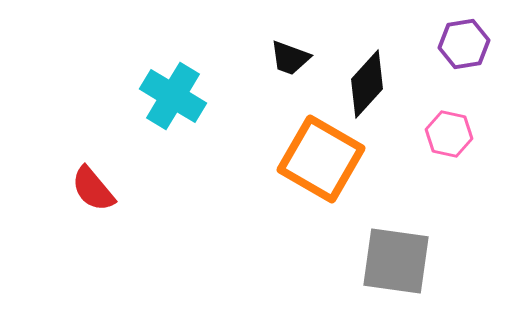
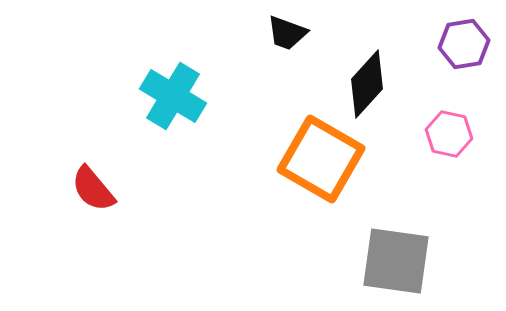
black trapezoid: moved 3 px left, 25 px up
